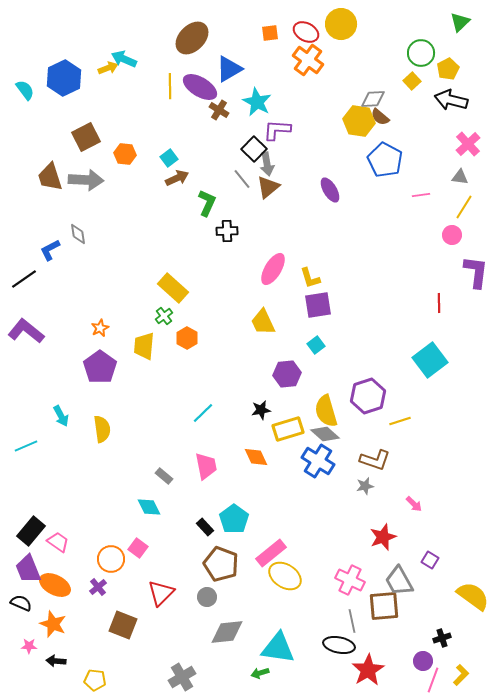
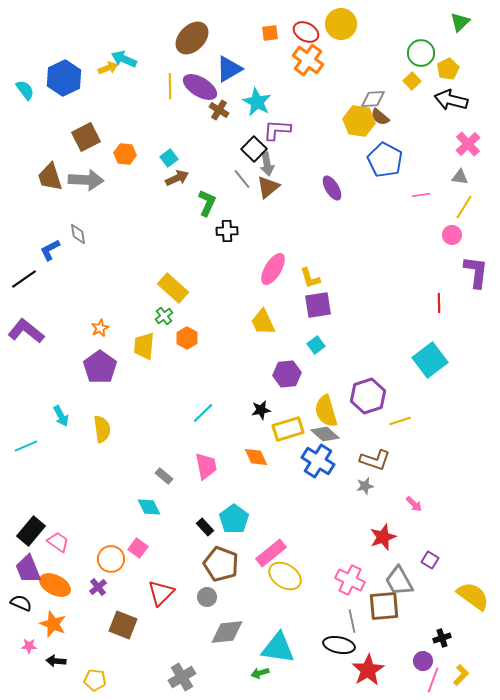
purple ellipse at (330, 190): moved 2 px right, 2 px up
